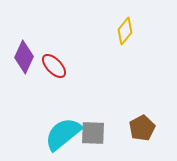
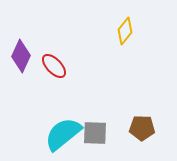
purple diamond: moved 3 px left, 1 px up
brown pentagon: rotated 30 degrees clockwise
gray square: moved 2 px right
